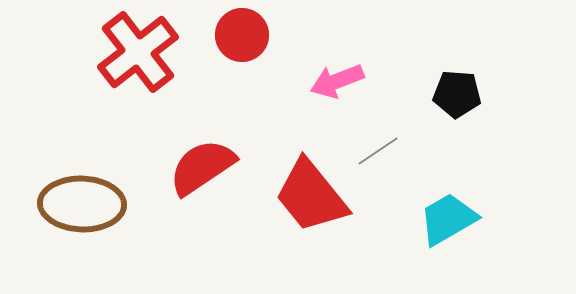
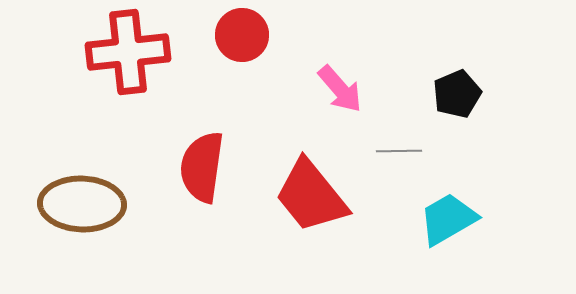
red cross: moved 10 px left; rotated 32 degrees clockwise
pink arrow: moved 3 px right, 8 px down; rotated 110 degrees counterclockwise
black pentagon: rotated 27 degrees counterclockwise
gray line: moved 21 px right; rotated 33 degrees clockwise
red semicircle: rotated 48 degrees counterclockwise
